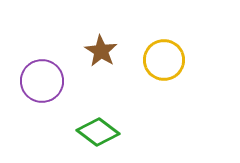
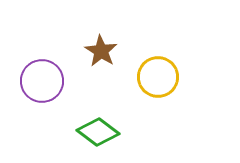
yellow circle: moved 6 px left, 17 px down
